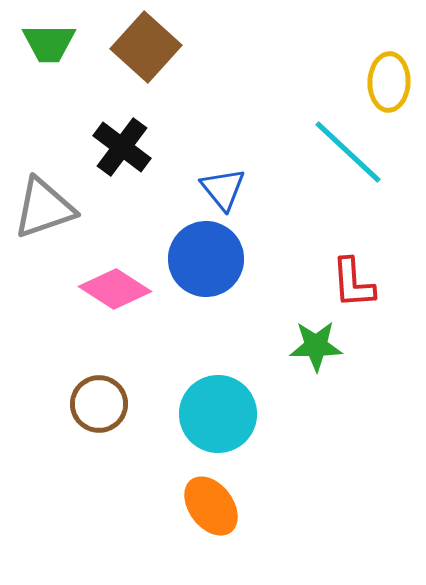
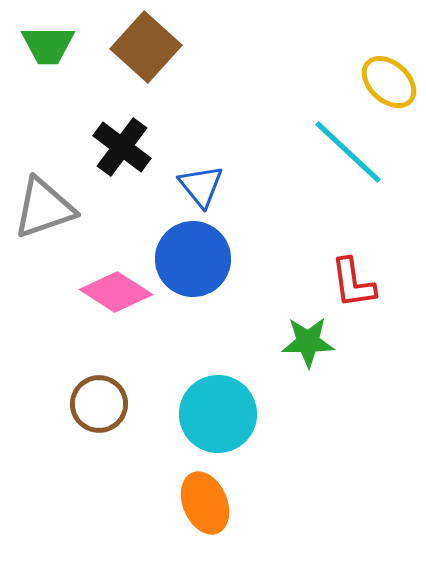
green trapezoid: moved 1 px left, 2 px down
yellow ellipse: rotated 50 degrees counterclockwise
blue triangle: moved 22 px left, 3 px up
blue circle: moved 13 px left
red L-shape: rotated 4 degrees counterclockwise
pink diamond: moved 1 px right, 3 px down
green star: moved 8 px left, 4 px up
orange ellipse: moved 6 px left, 3 px up; rotated 14 degrees clockwise
